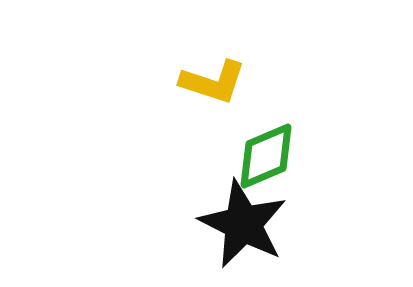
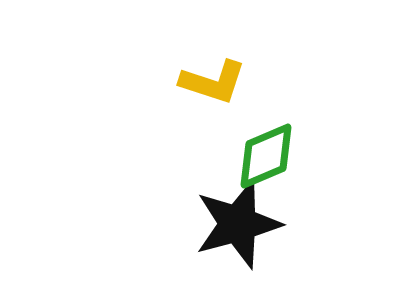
black star: moved 5 px left; rotated 30 degrees clockwise
